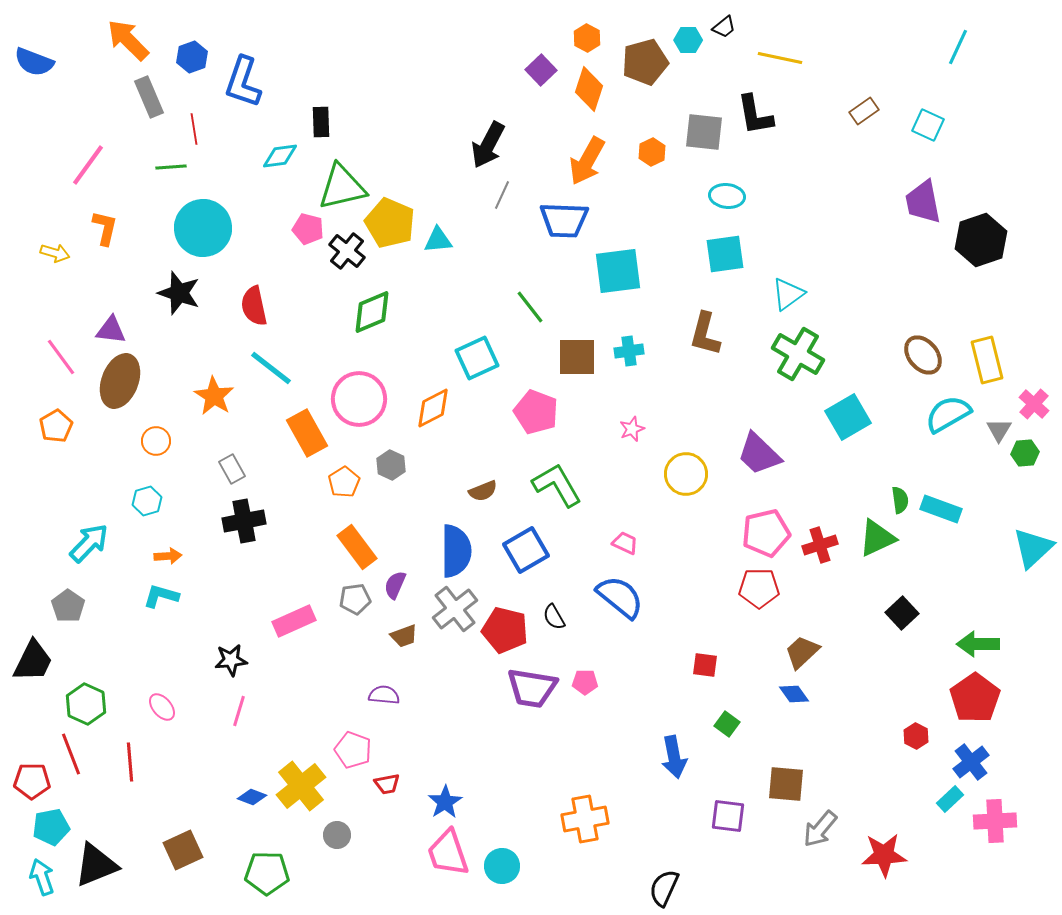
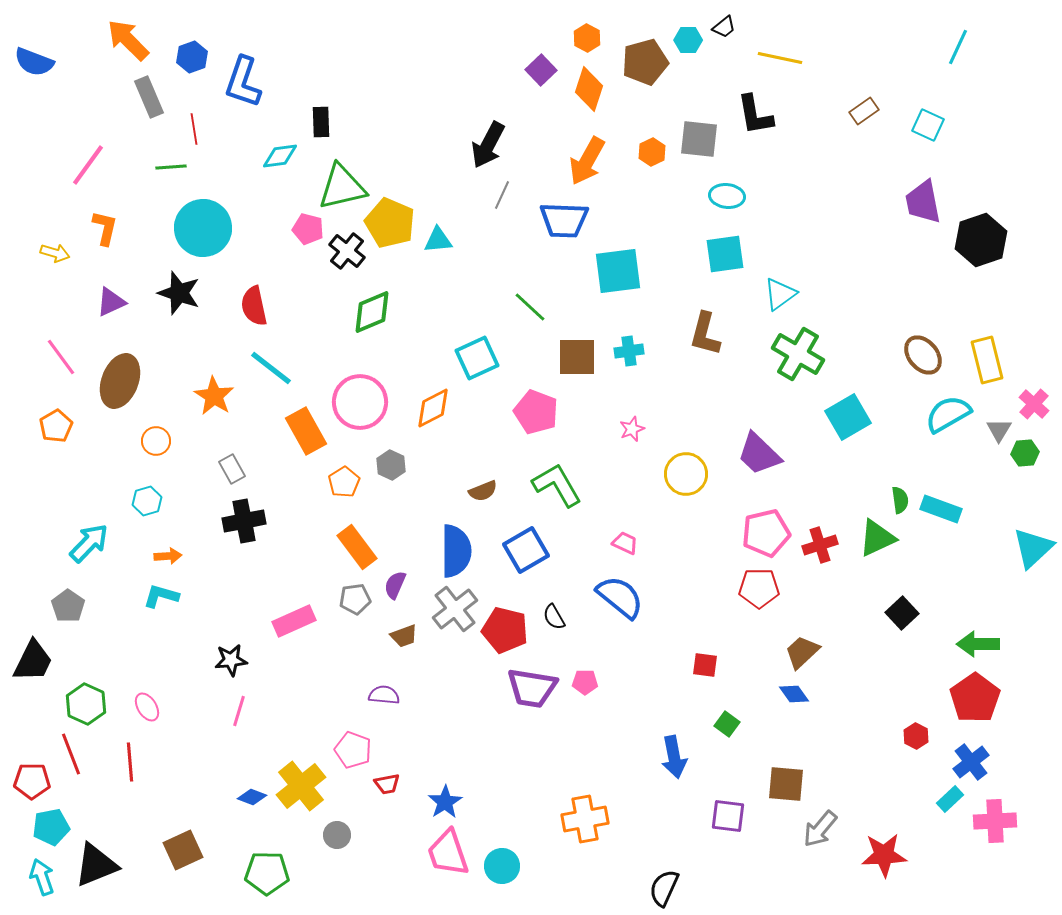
gray square at (704, 132): moved 5 px left, 7 px down
cyan triangle at (788, 294): moved 8 px left
green line at (530, 307): rotated 9 degrees counterclockwise
purple triangle at (111, 330): moved 28 px up; rotated 32 degrees counterclockwise
pink circle at (359, 399): moved 1 px right, 3 px down
orange rectangle at (307, 433): moved 1 px left, 2 px up
pink ellipse at (162, 707): moved 15 px left; rotated 8 degrees clockwise
